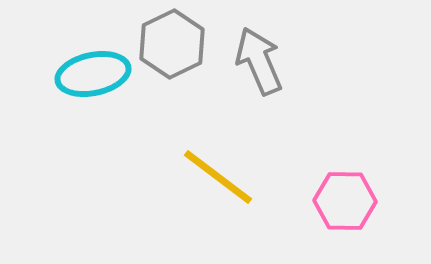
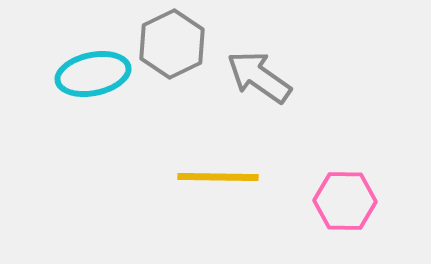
gray arrow: moved 16 px down; rotated 32 degrees counterclockwise
yellow line: rotated 36 degrees counterclockwise
